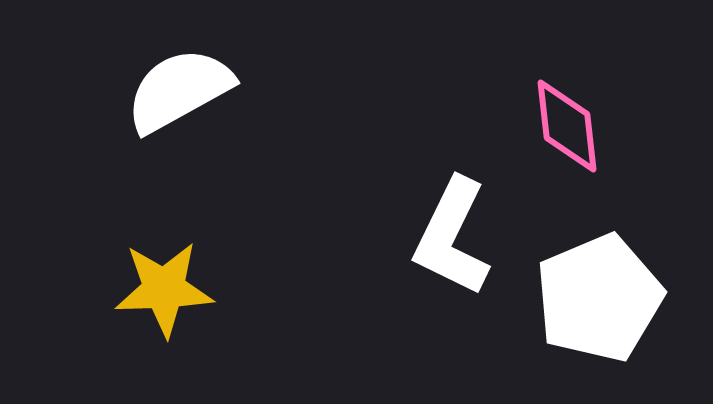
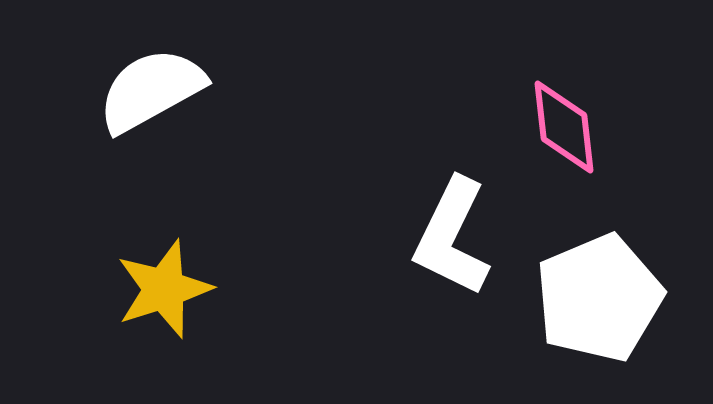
white semicircle: moved 28 px left
pink diamond: moved 3 px left, 1 px down
yellow star: rotated 16 degrees counterclockwise
